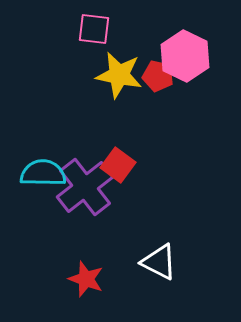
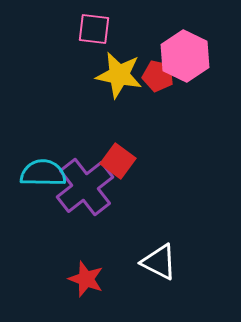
red square: moved 4 px up
